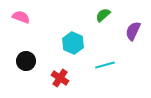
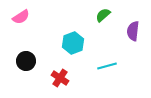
pink semicircle: rotated 126 degrees clockwise
purple semicircle: rotated 18 degrees counterclockwise
cyan hexagon: rotated 15 degrees clockwise
cyan line: moved 2 px right, 1 px down
